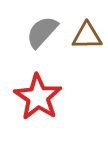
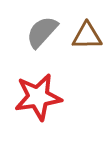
red star: rotated 30 degrees clockwise
